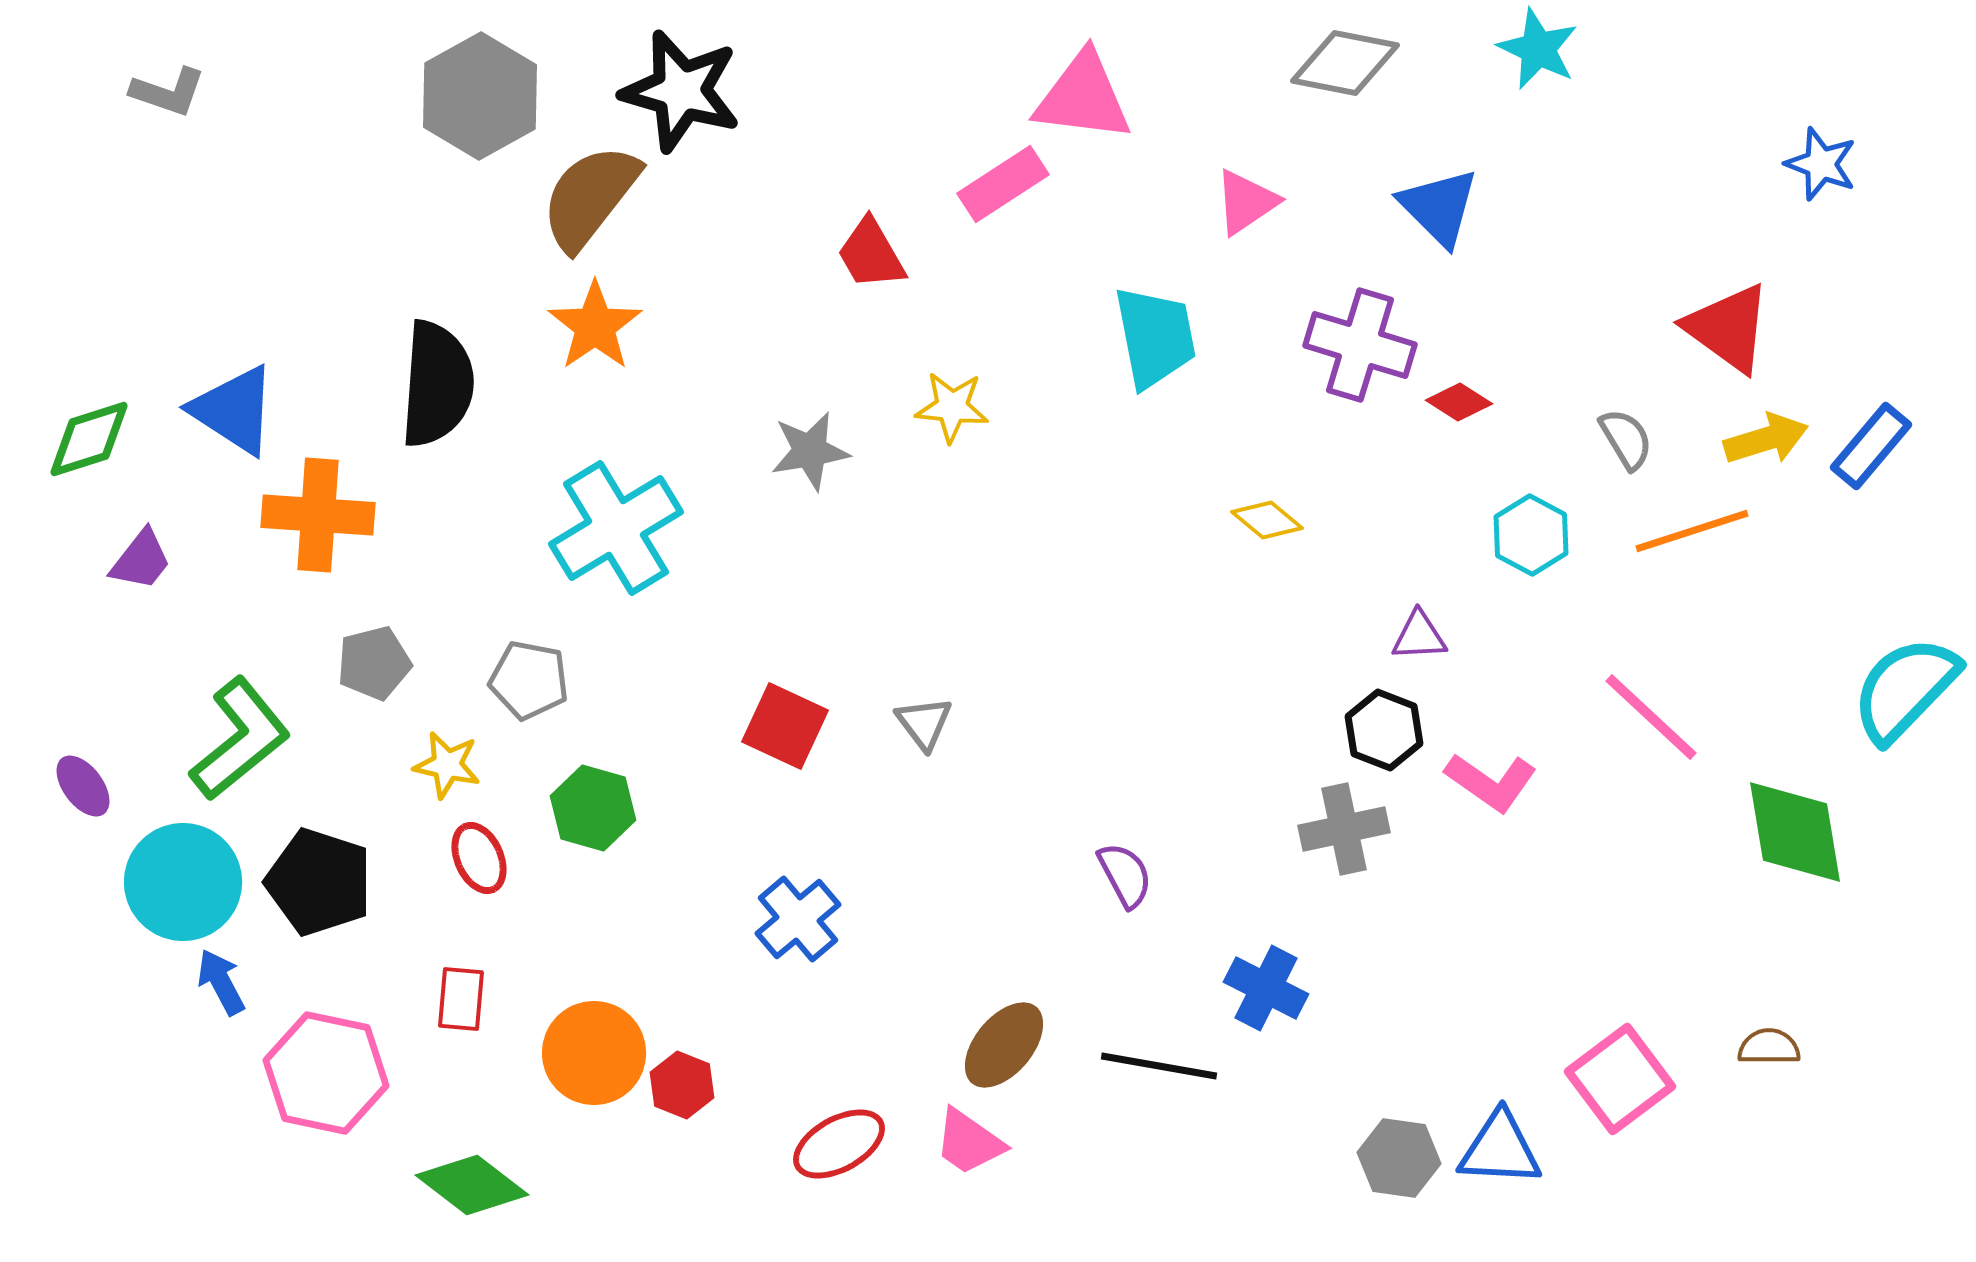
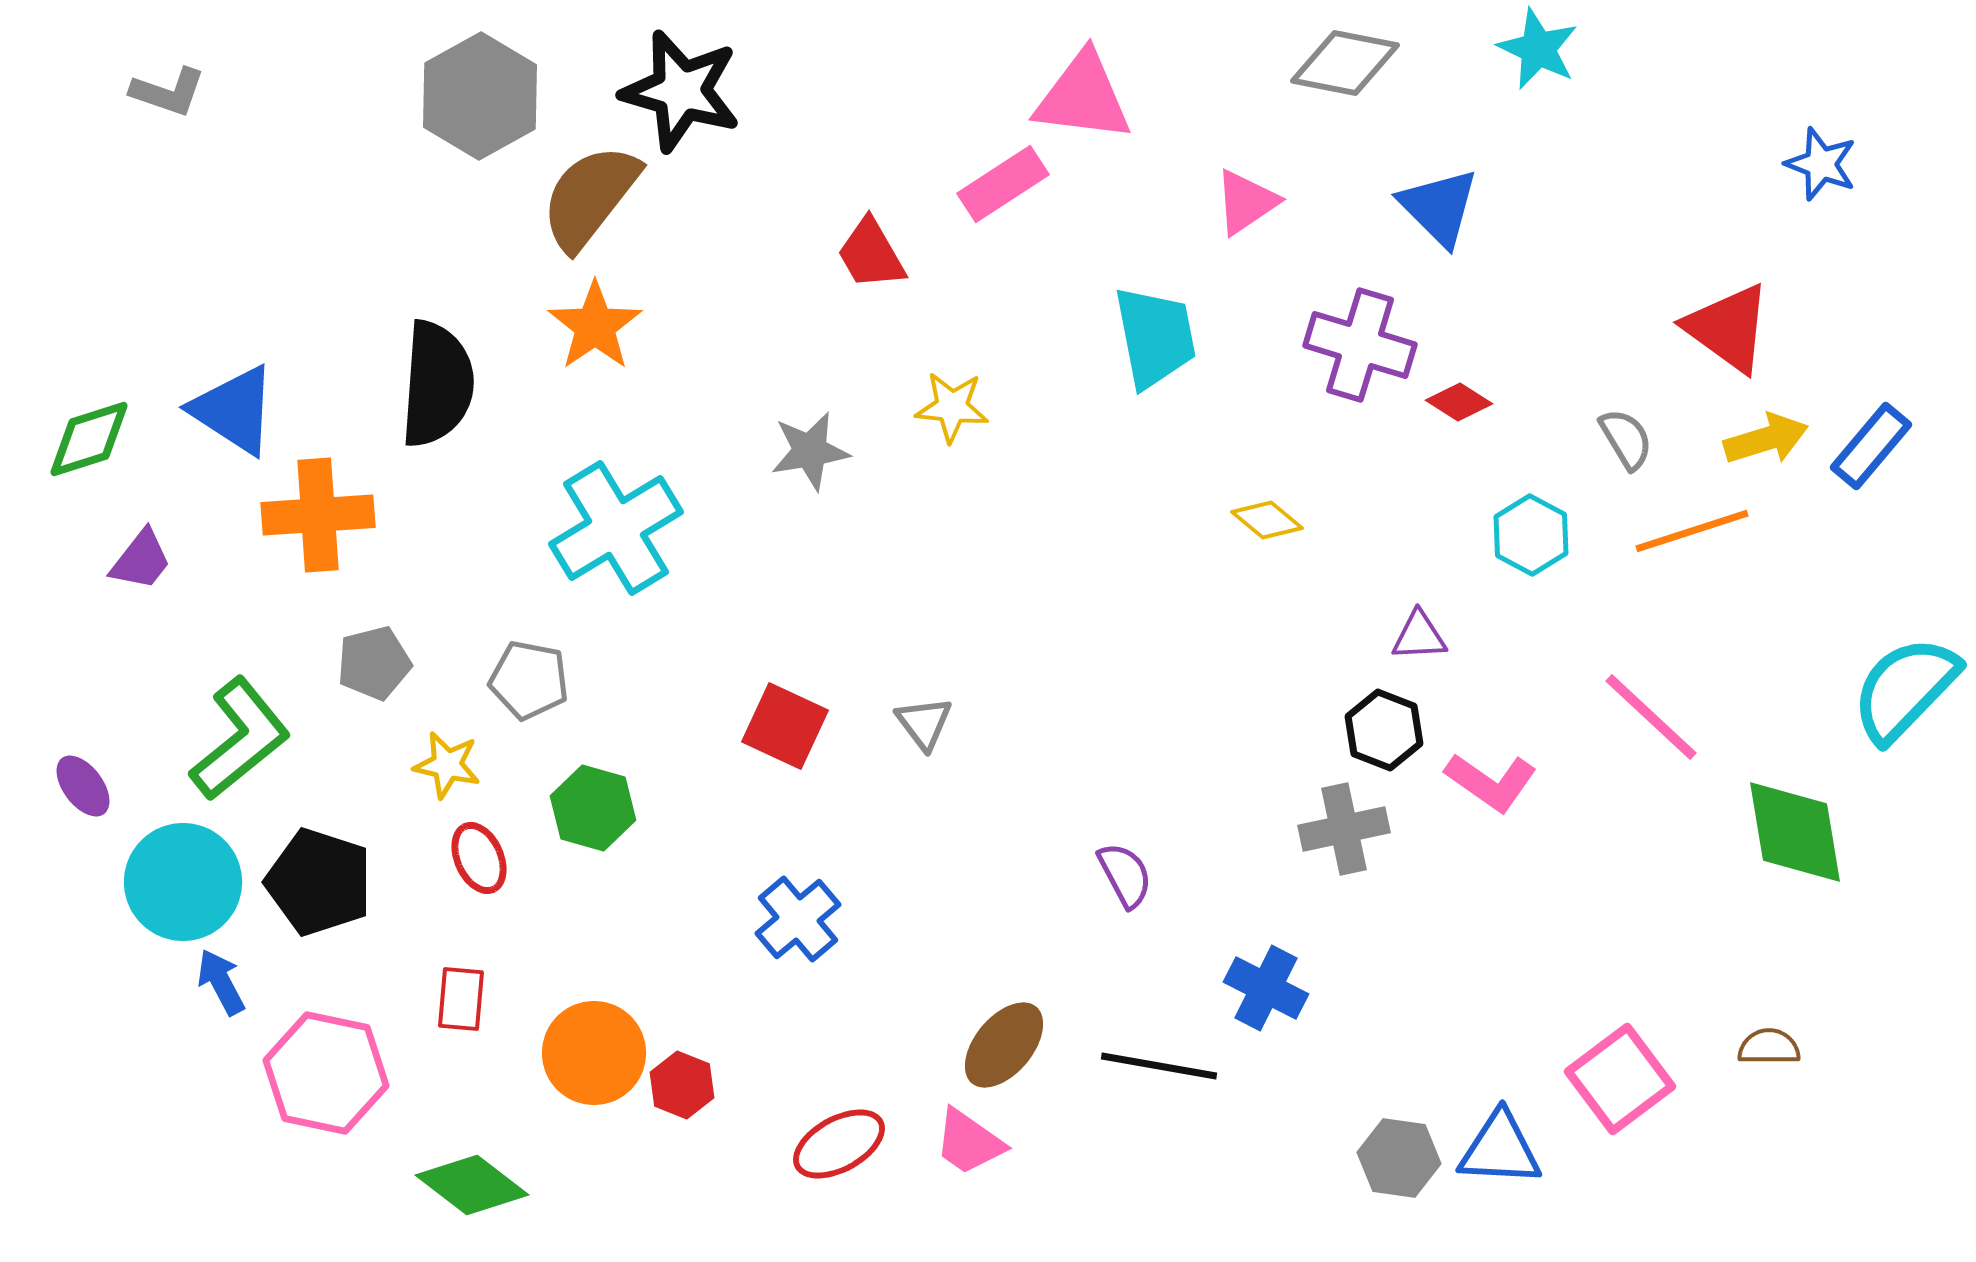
orange cross at (318, 515): rotated 8 degrees counterclockwise
